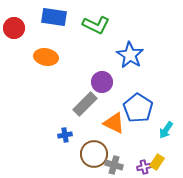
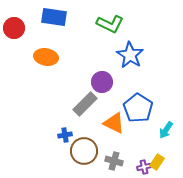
green L-shape: moved 14 px right, 1 px up
brown circle: moved 10 px left, 3 px up
gray cross: moved 4 px up
